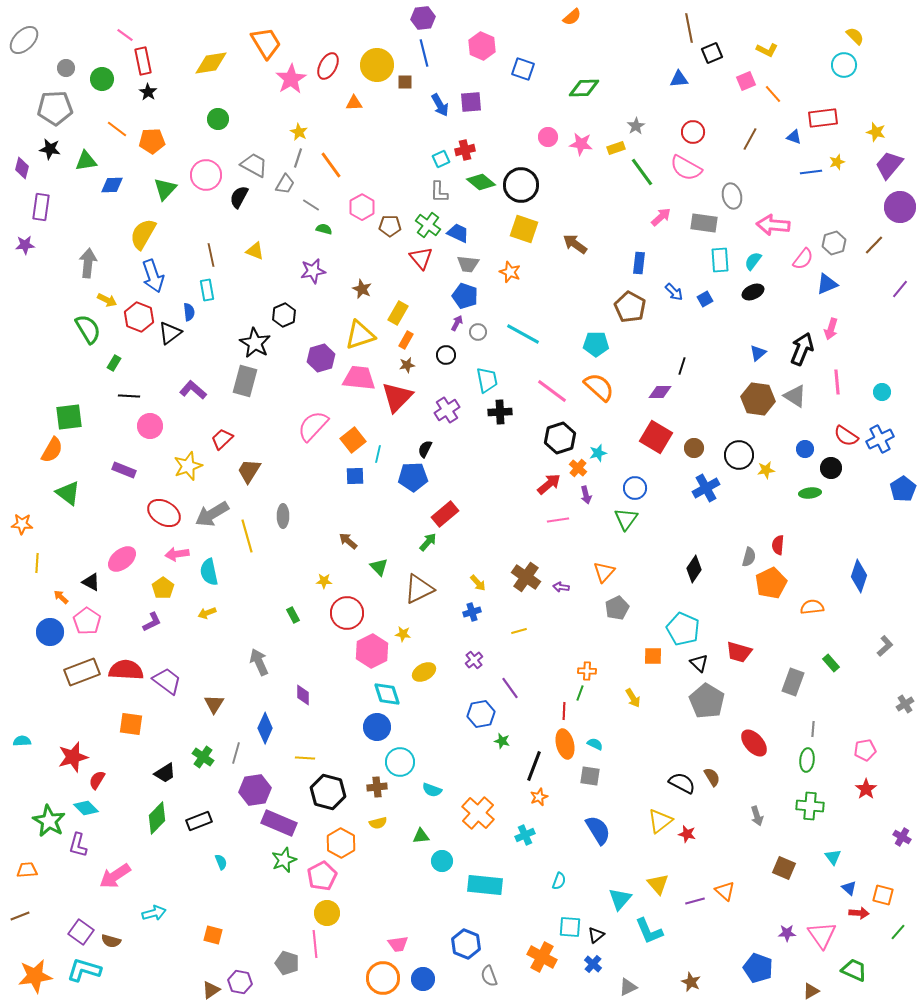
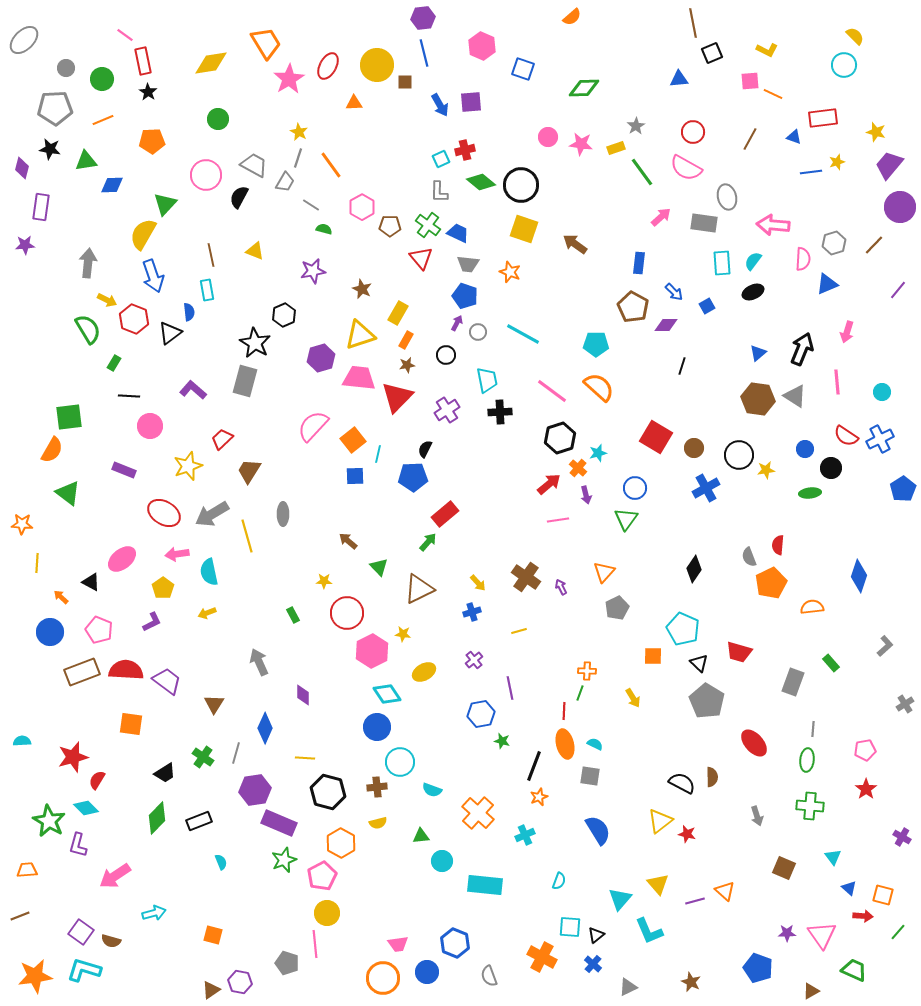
brown line at (689, 28): moved 4 px right, 5 px up
pink star at (291, 79): moved 2 px left
pink square at (746, 81): moved 4 px right; rotated 18 degrees clockwise
orange line at (773, 94): rotated 24 degrees counterclockwise
orange line at (117, 129): moved 14 px left, 9 px up; rotated 60 degrees counterclockwise
gray trapezoid at (285, 184): moved 2 px up
green triangle at (165, 189): moved 15 px down
gray ellipse at (732, 196): moved 5 px left, 1 px down
pink semicircle at (803, 259): rotated 35 degrees counterclockwise
cyan rectangle at (720, 260): moved 2 px right, 3 px down
purple line at (900, 289): moved 2 px left, 1 px down
blue square at (705, 299): moved 2 px right, 7 px down
brown pentagon at (630, 307): moved 3 px right
red hexagon at (139, 317): moved 5 px left, 2 px down
pink arrow at (831, 329): moved 16 px right, 3 px down
purple diamond at (660, 392): moved 6 px right, 67 px up
gray ellipse at (283, 516): moved 2 px up
gray semicircle at (749, 557): rotated 144 degrees clockwise
purple arrow at (561, 587): rotated 56 degrees clockwise
pink pentagon at (87, 621): moved 12 px right, 9 px down; rotated 12 degrees counterclockwise
purple line at (510, 688): rotated 25 degrees clockwise
cyan diamond at (387, 694): rotated 16 degrees counterclockwise
brown semicircle at (712, 777): rotated 30 degrees clockwise
red arrow at (859, 913): moved 4 px right, 3 px down
blue hexagon at (466, 944): moved 11 px left, 1 px up
blue circle at (423, 979): moved 4 px right, 7 px up
